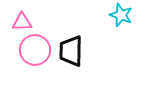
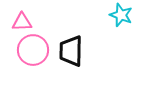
pink circle: moved 2 px left
